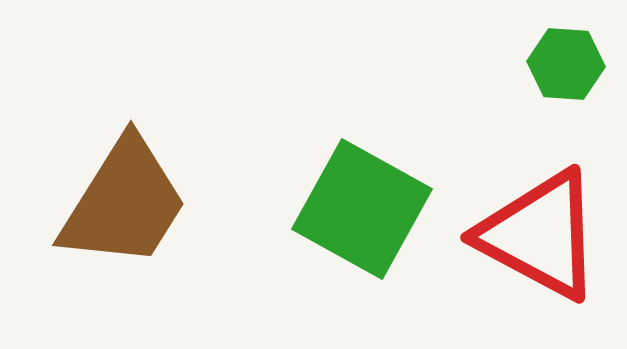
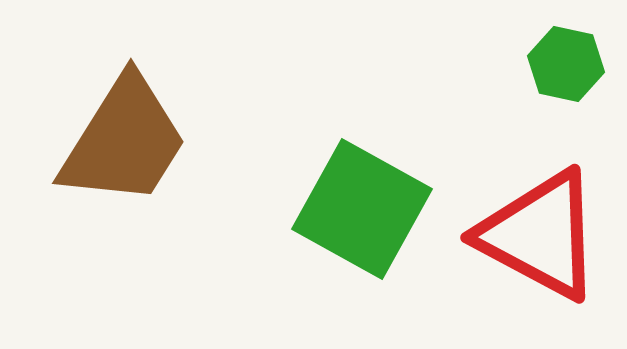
green hexagon: rotated 8 degrees clockwise
brown trapezoid: moved 62 px up
